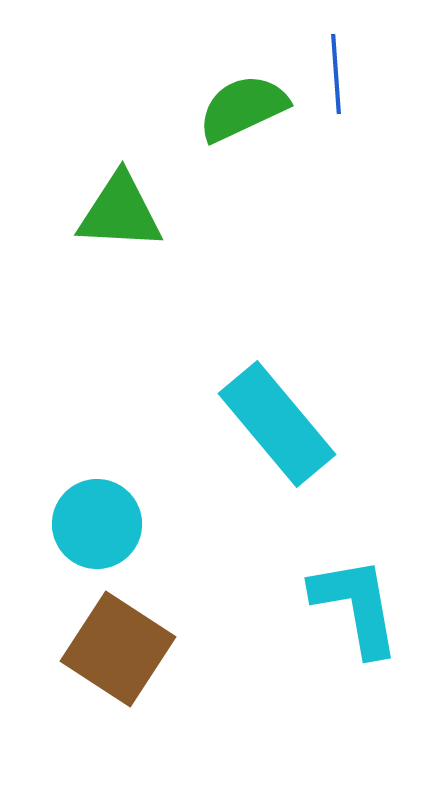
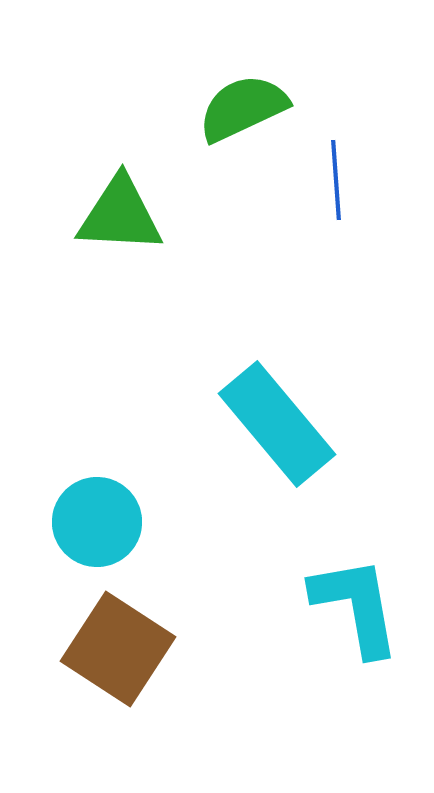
blue line: moved 106 px down
green triangle: moved 3 px down
cyan circle: moved 2 px up
